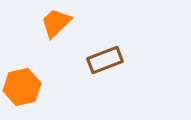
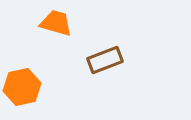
orange trapezoid: rotated 60 degrees clockwise
